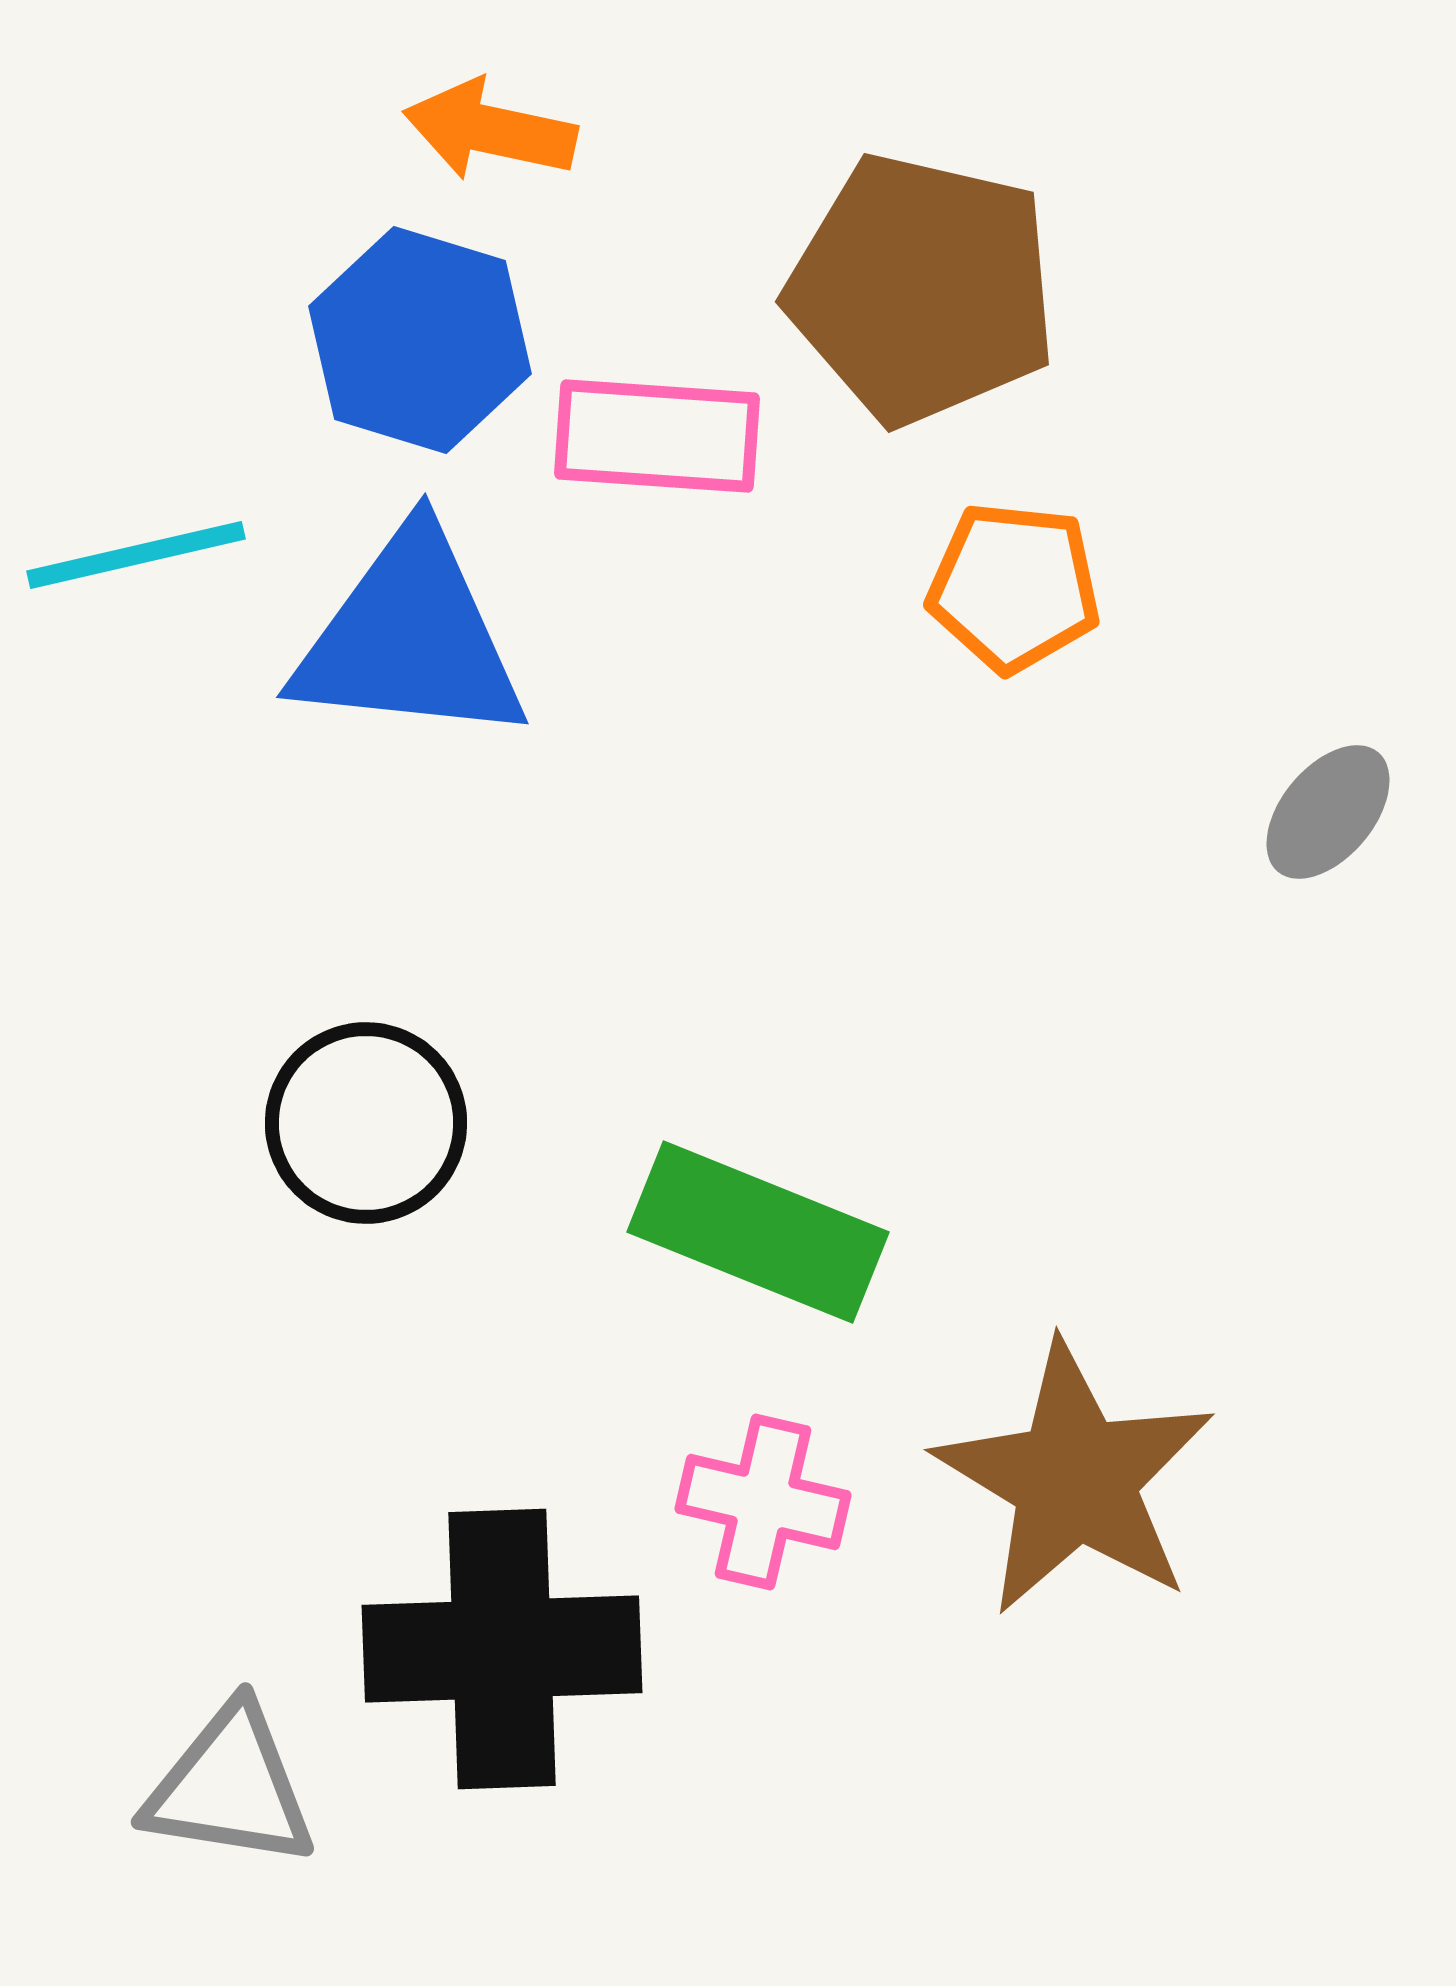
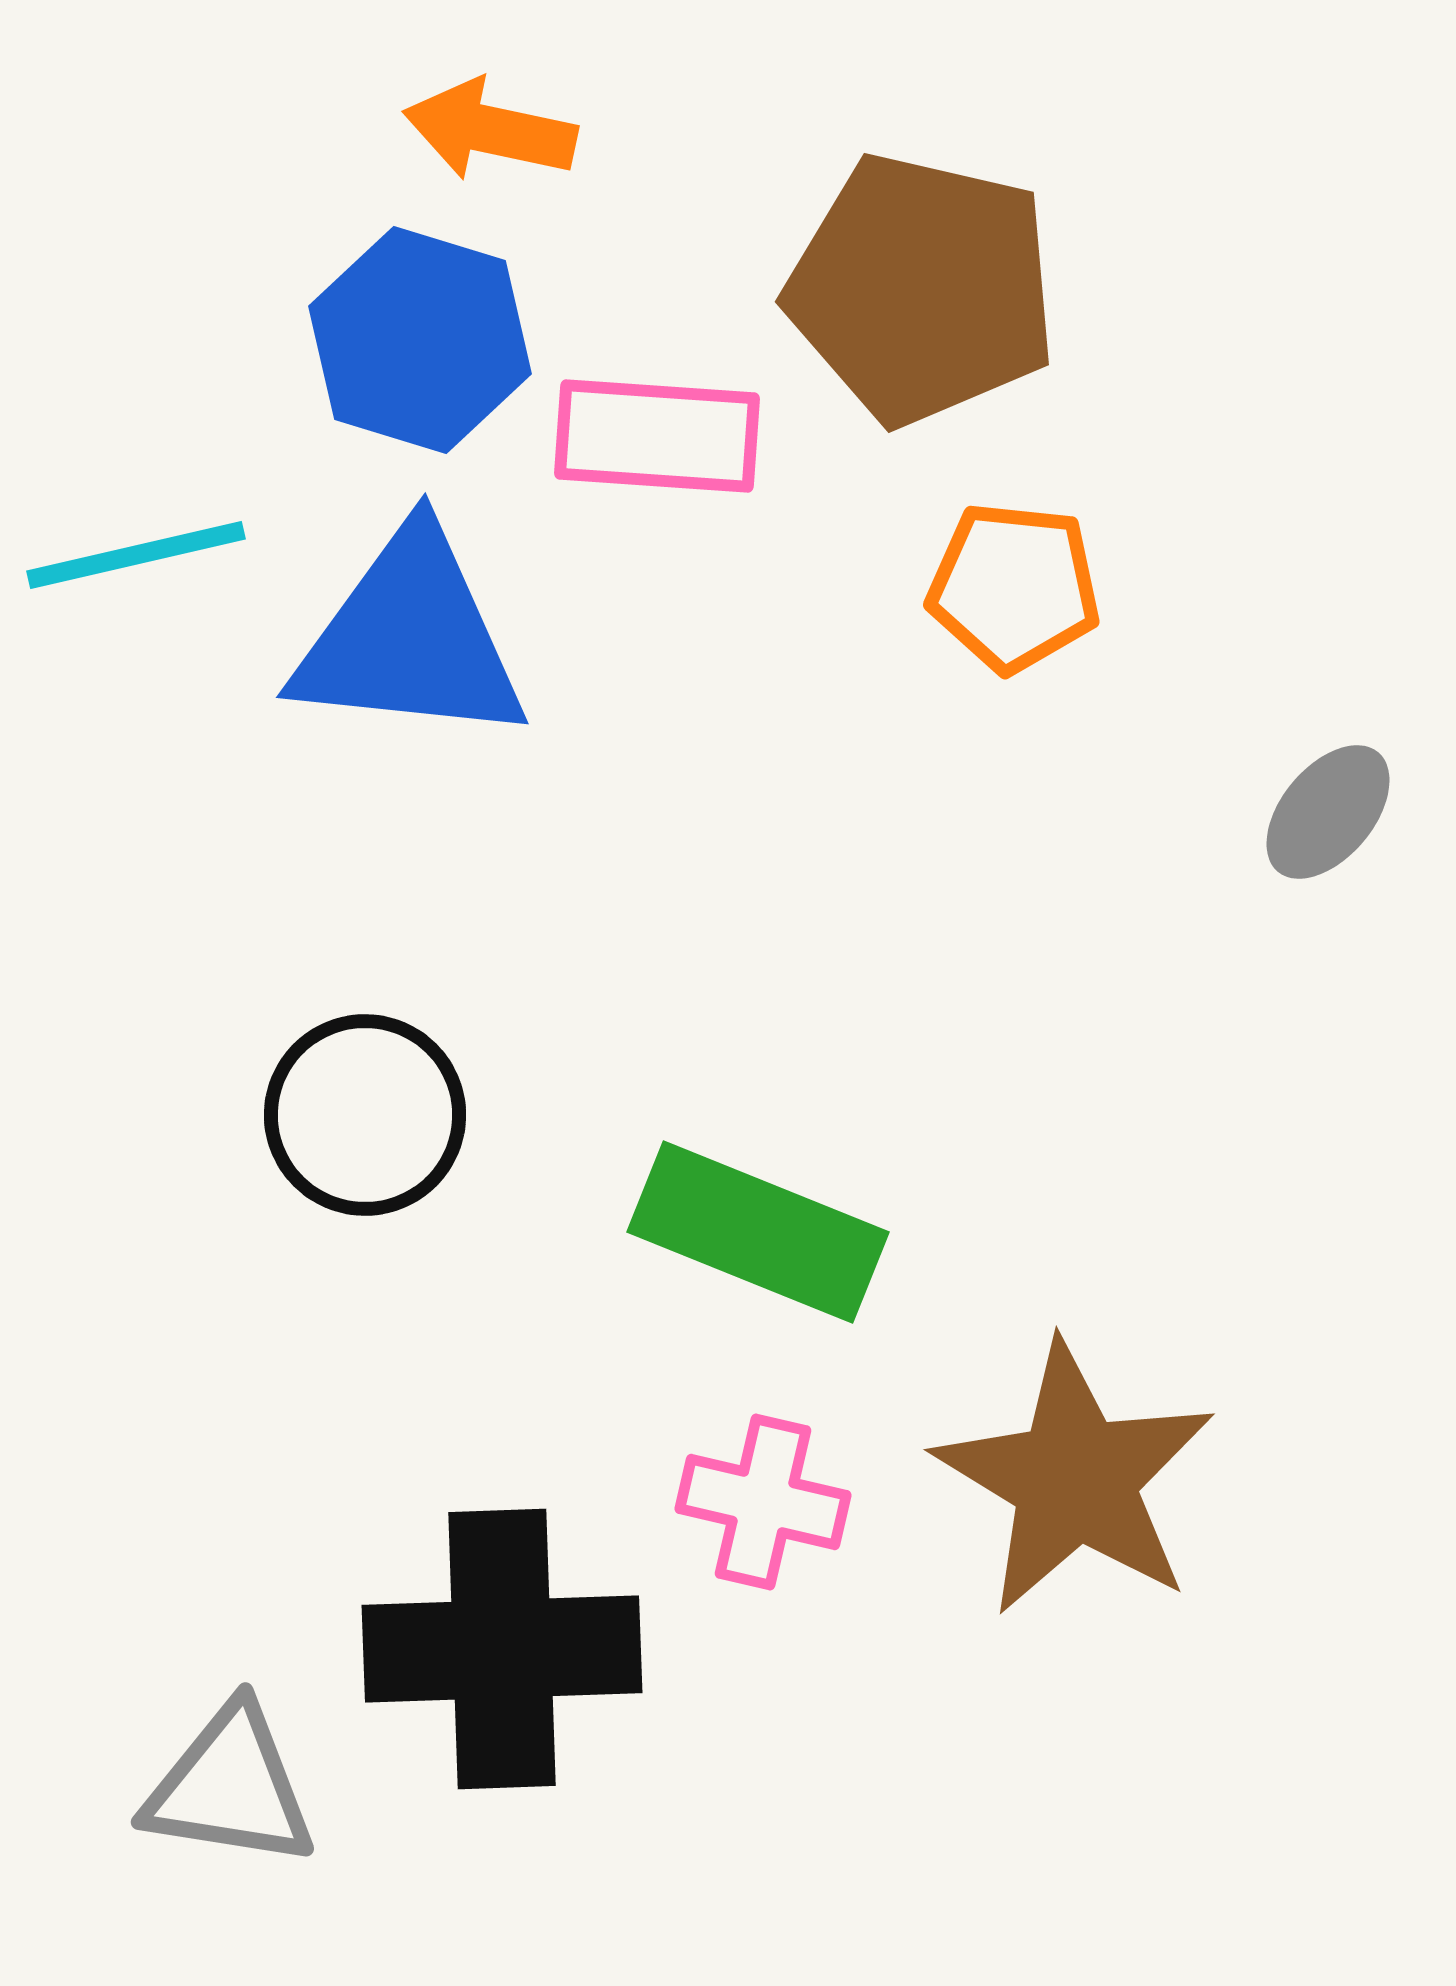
black circle: moved 1 px left, 8 px up
